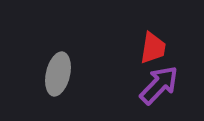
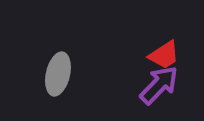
red trapezoid: moved 11 px right, 7 px down; rotated 48 degrees clockwise
